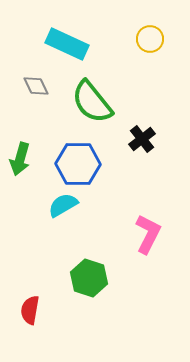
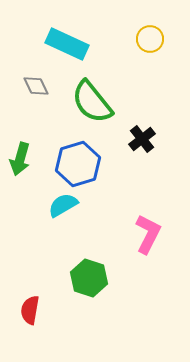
blue hexagon: rotated 18 degrees counterclockwise
